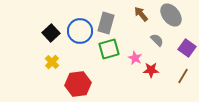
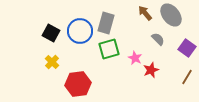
brown arrow: moved 4 px right, 1 px up
black square: rotated 18 degrees counterclockwise
gray semicircle: moved 1 px right, 1 px up
red star: rotated 21 degrees counterclockwise
brown line: moved 4 px right, 1 px down
